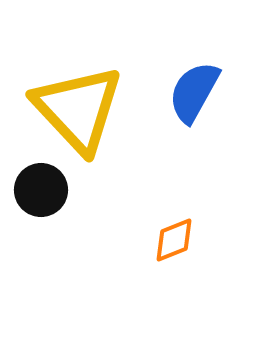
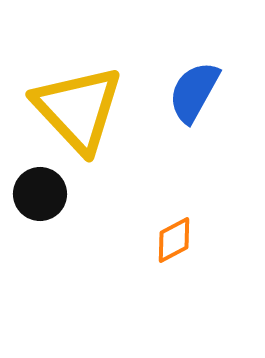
black circle: moved 1 px left, 4 px down
orange diamond: rotated 6 degrees counterclockwise
